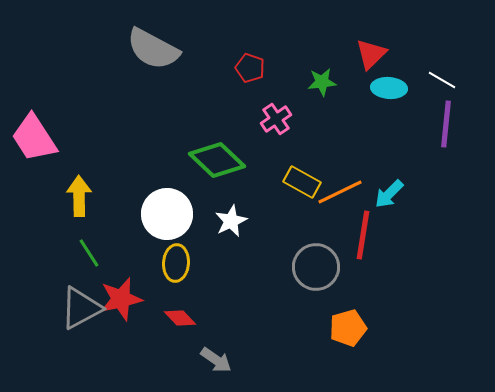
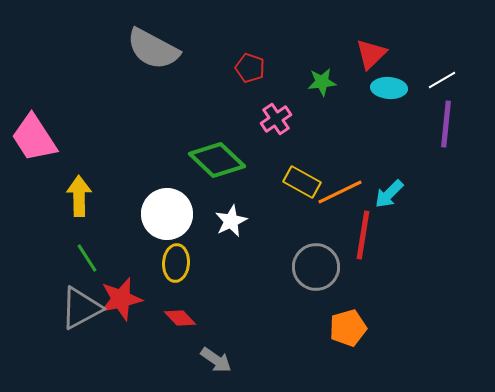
white line: rotated 60 degrees counterclockwise
green line: moved 2 px left, 5 px down
